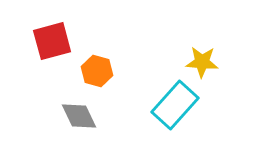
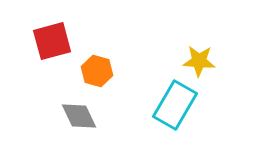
yellow star: moved 3 px left, 1 px up
cyan rectangle: rotated 12 degrees counterclockwise
